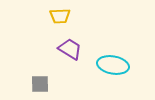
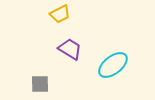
yellow trapezoid: moved 2 px up; rotated 25 degrees counterclockwise
cyan ellipse: rotated 48 degrees counterclockwise
